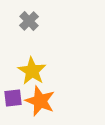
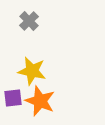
yellow star: rotated 20 degrees counterclockwise
